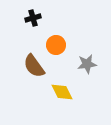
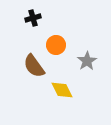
gray star: moved 3 px up; rotated 24 degrees counterclockwise
yellow diamond: moved 2 px up
